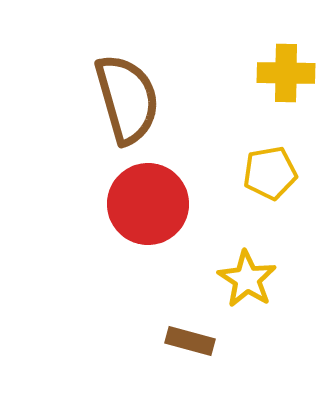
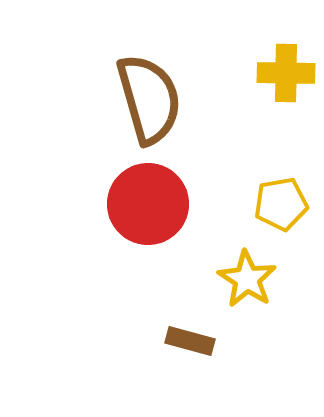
brown semicircle: moved 22 px right
yellow pentagon: moved 11 px right, 31 px down
